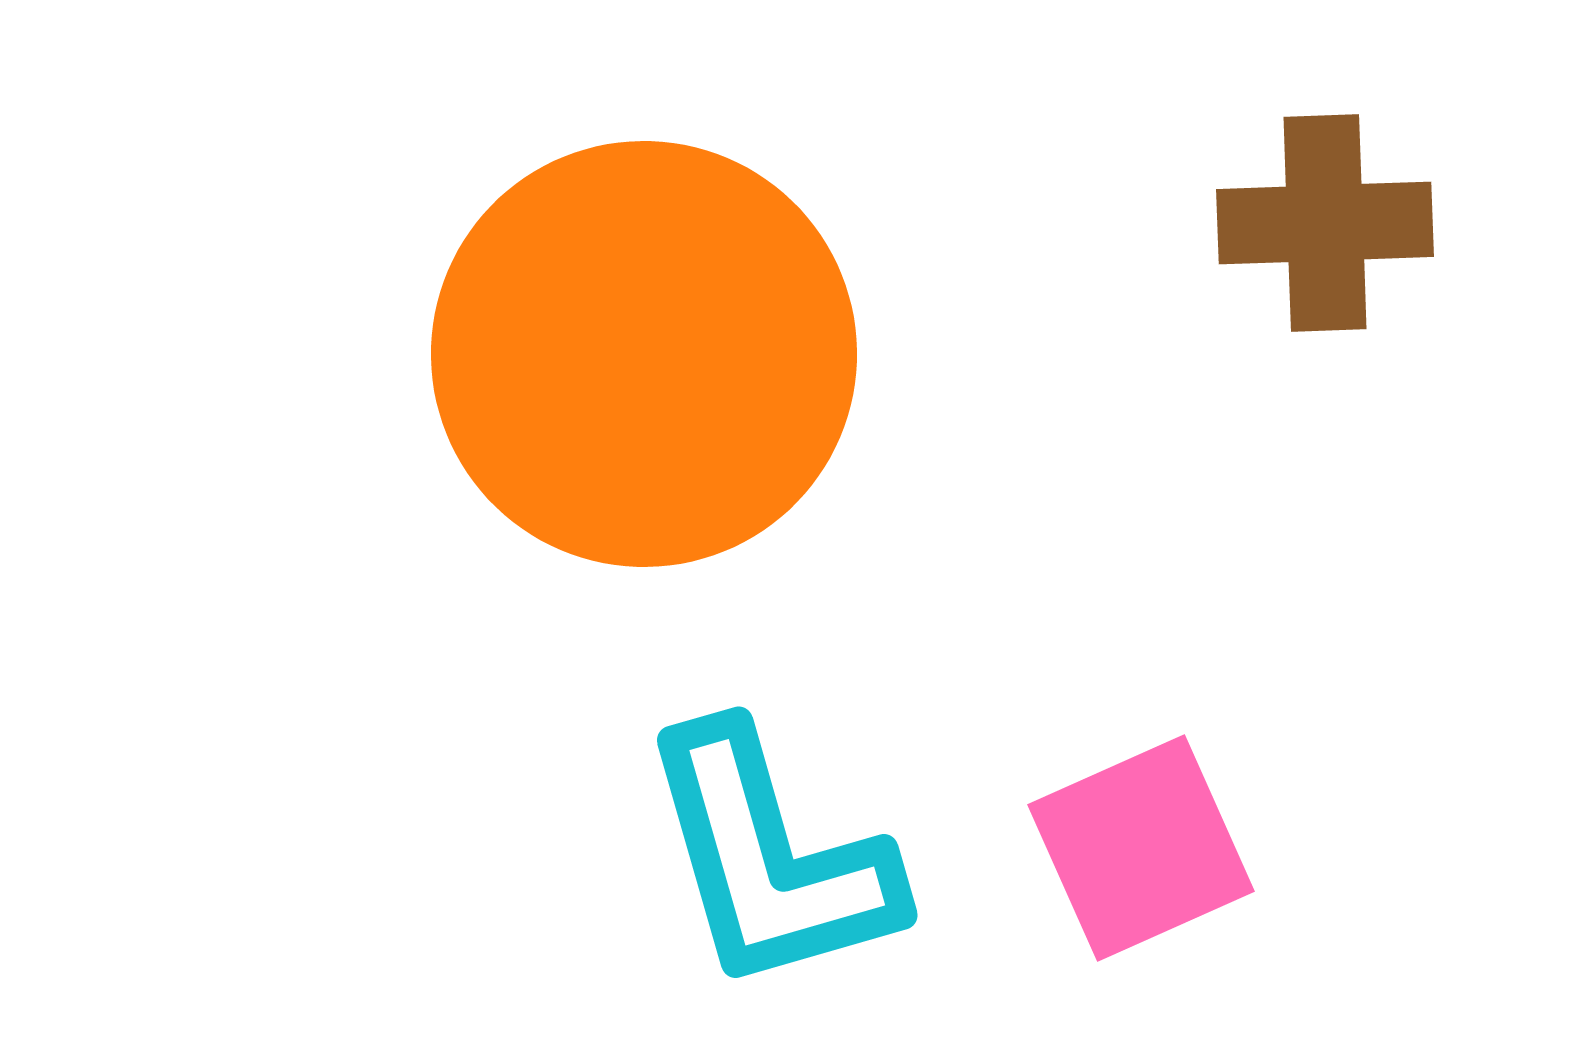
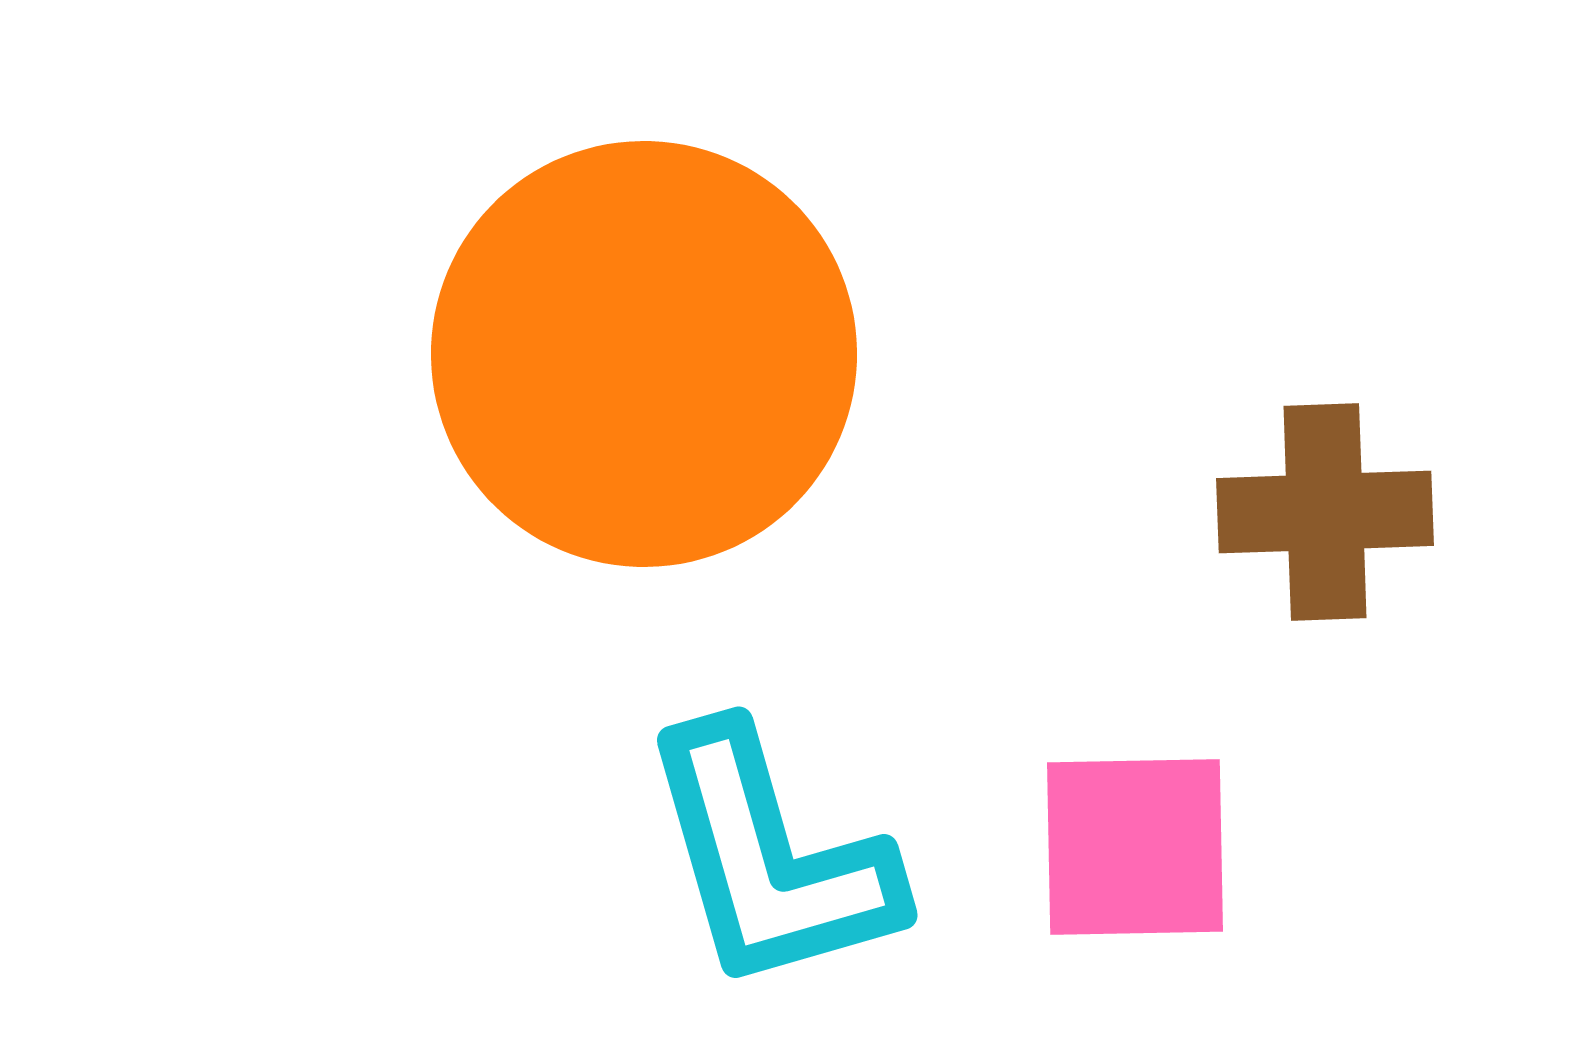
brown cross: moved 289 px down
pink square: moved 6 px left, 1 px up; rotated 23 degrees clockwise
